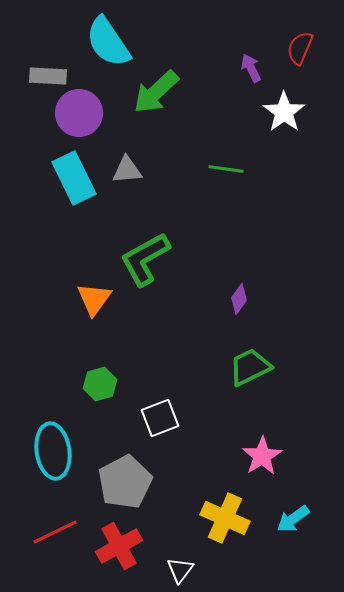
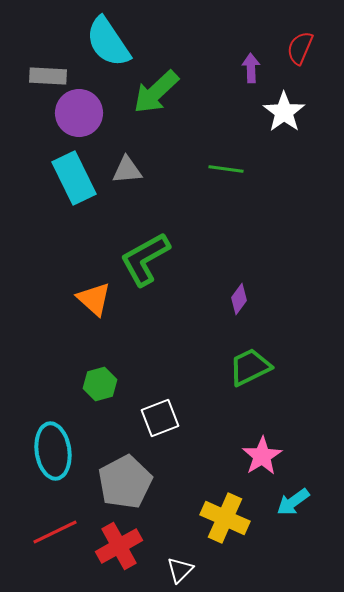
purple arrow: rotated 24 degrees clockwise
orange triangle: rotated 24 degrees counterclockwise
cyan arrow: moved 17 px up
white triangle: rotated 8 degrees clockwise
